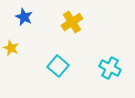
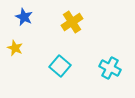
yellow star: moved 4 px right
cyan square: moved 2 px right
